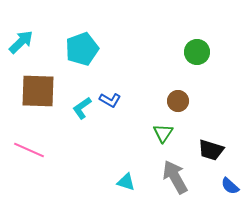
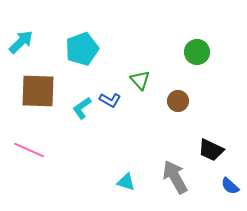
green triangle: moved 23 px left, 53 px up; rotated 15 degrees counterclockwise
black trapezoid: rotated 8 degrees clockwise
